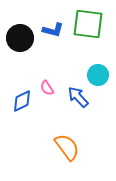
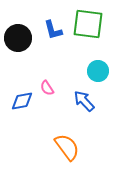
blue L-shape: rotated 60 degrees clockwise
black circle: moved 2 px left
cyan circle: moved 4 px up
blue arrow: moved 6 px right, 4 px down
blue diamond: rotated 15 degrees clockwise
